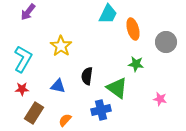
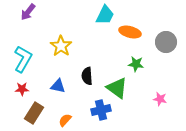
cyan trapezoid: moved 3 px left, 1 px down
orange ellipse: moved 3 px left, 3 px down; rotated 60 degrees counterclockwise
black semicircle: rotated 12 degrees counterclockwise
